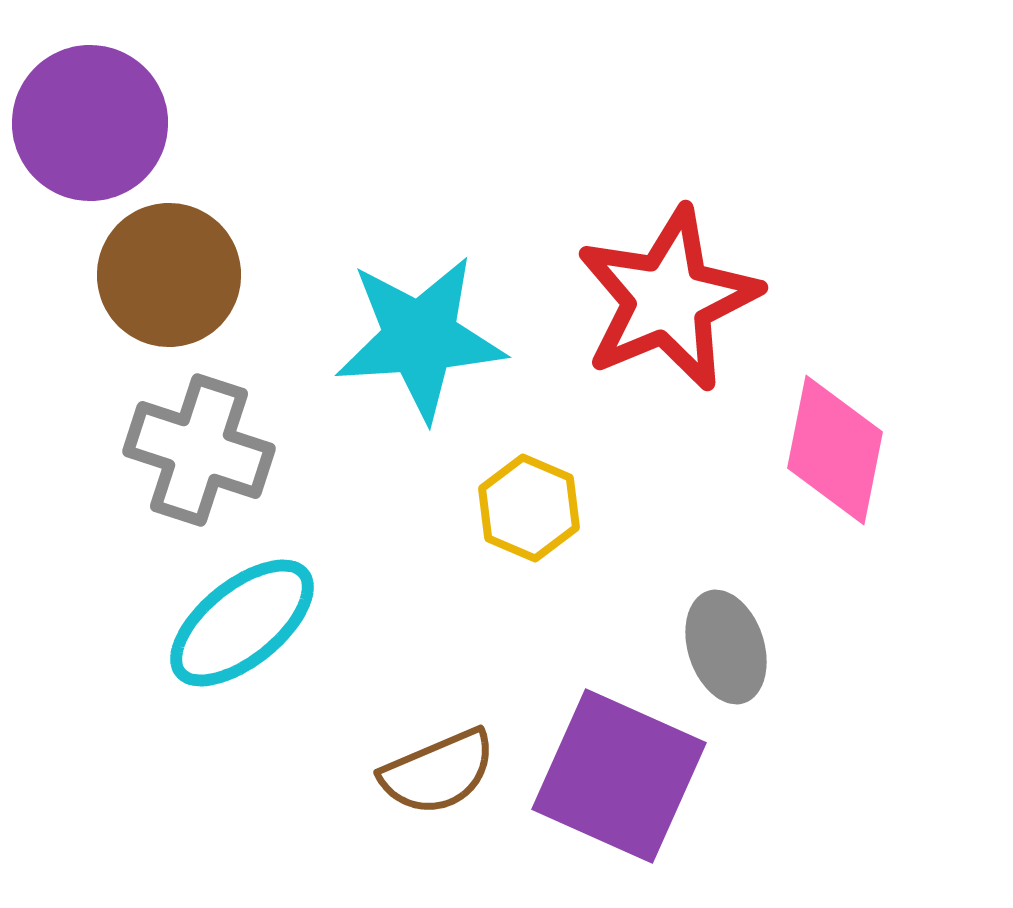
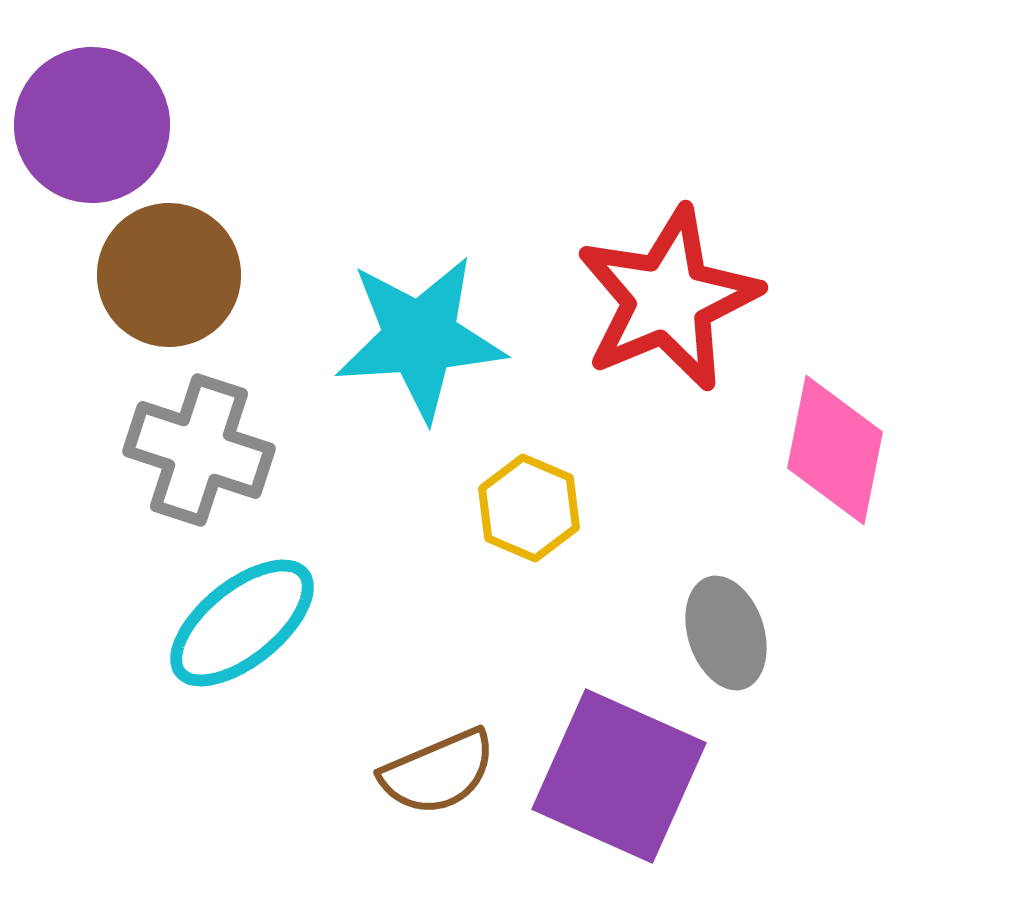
purple circle: moved 2 px right, 2 px down
gray ellipse: moved 14 px up
